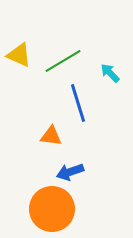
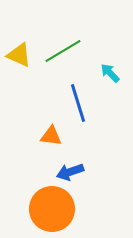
green line: moved 10 px up
